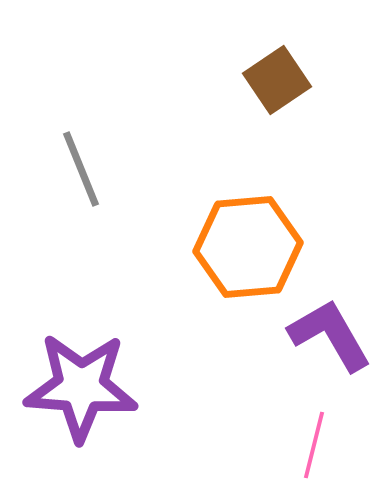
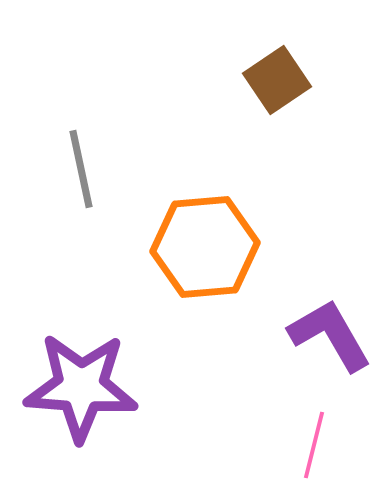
gray line: rotated 10 degrees clockwise
orange hexagon: moved 43 px left
